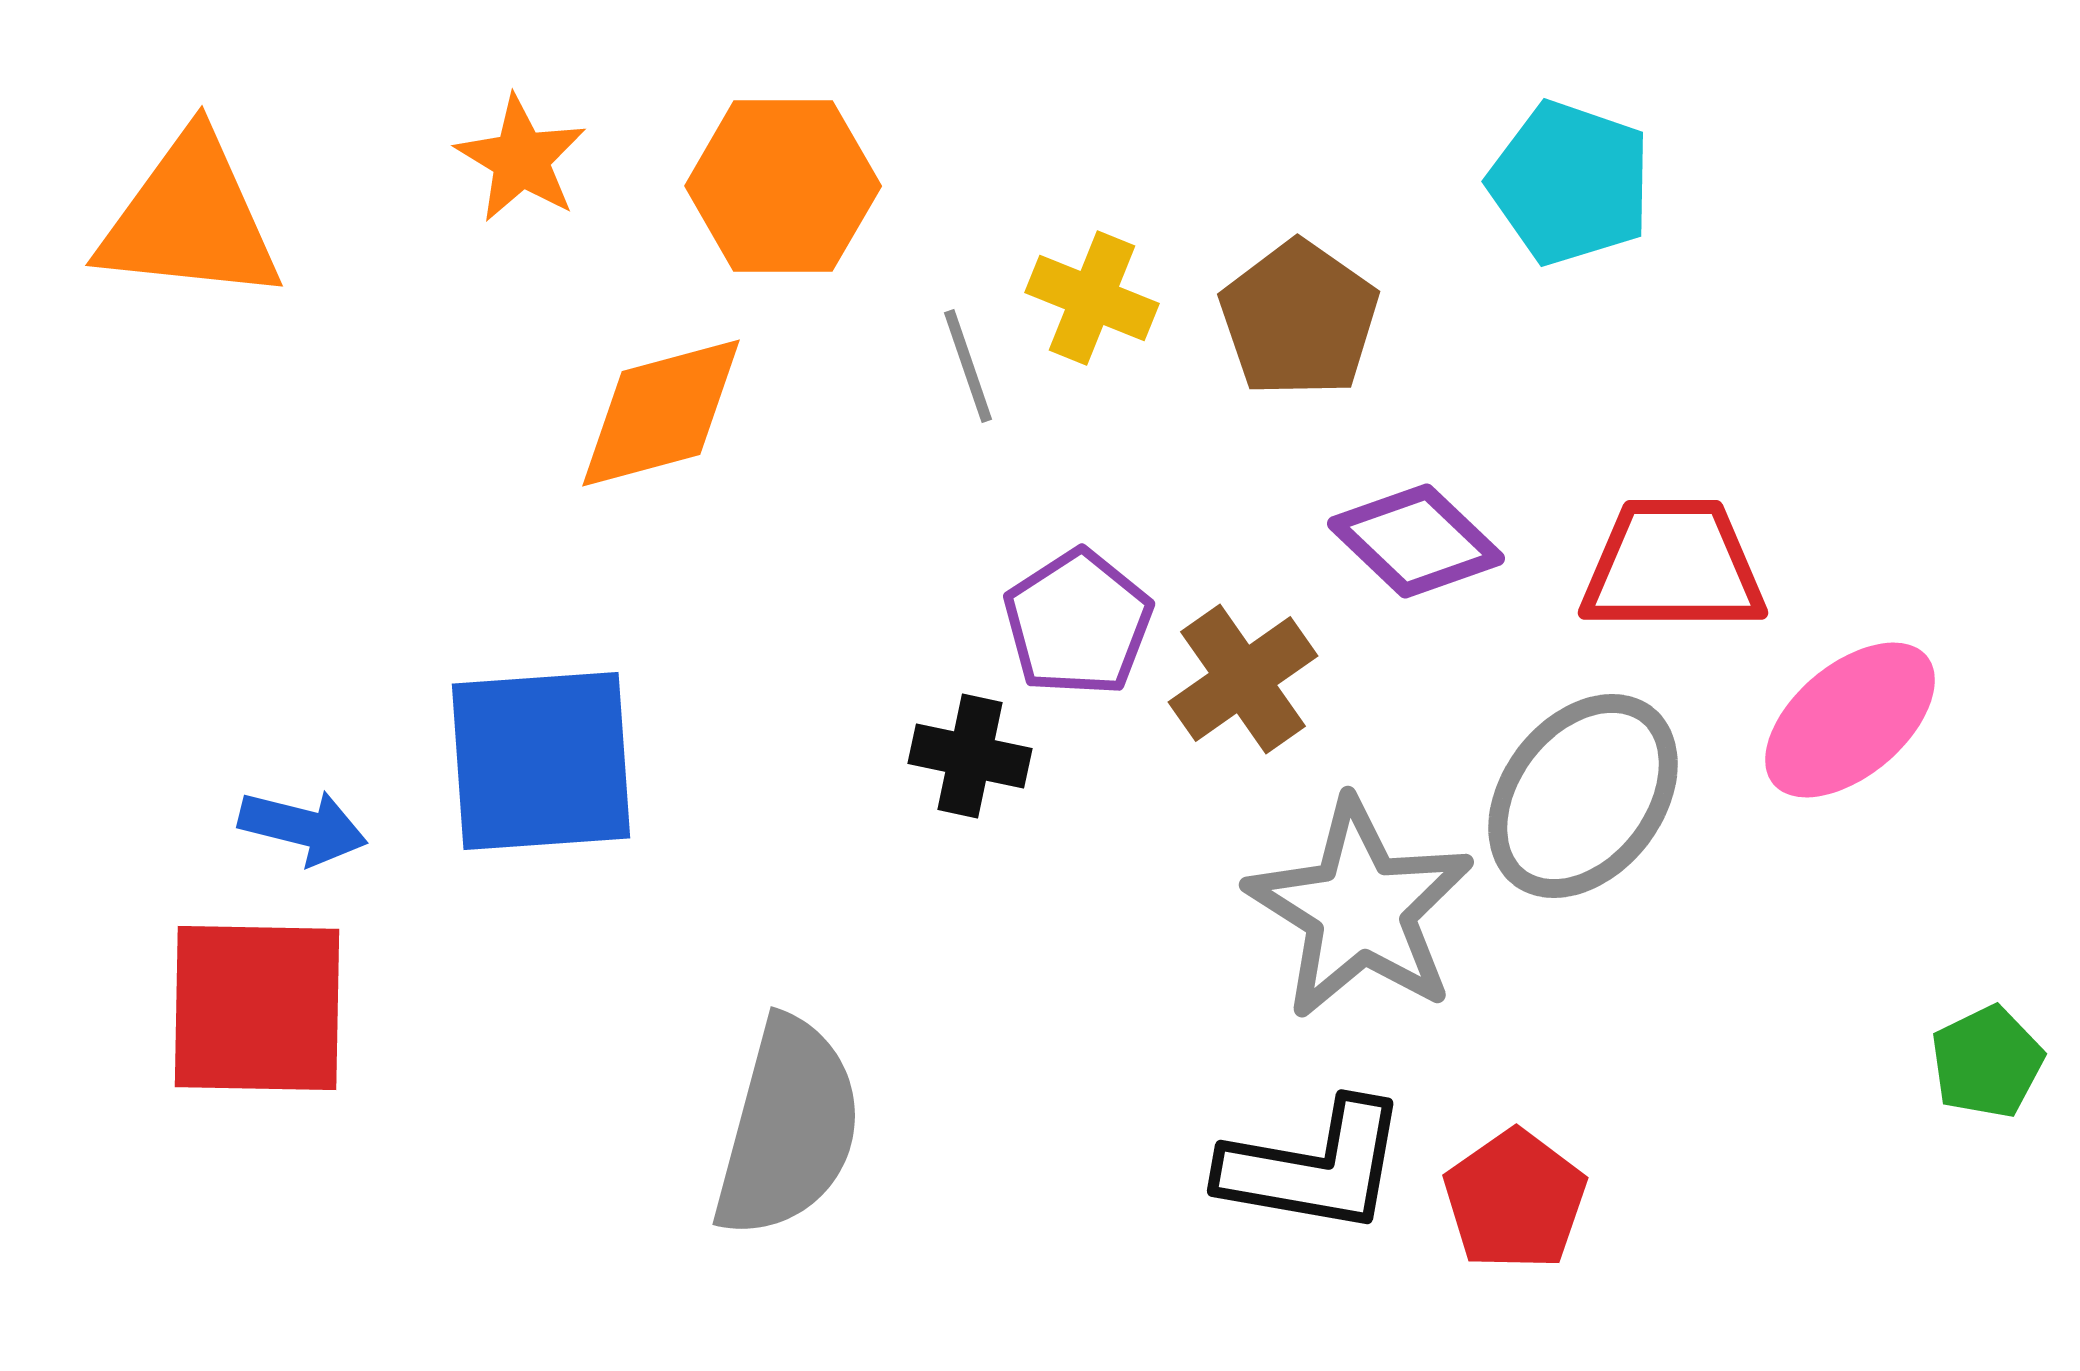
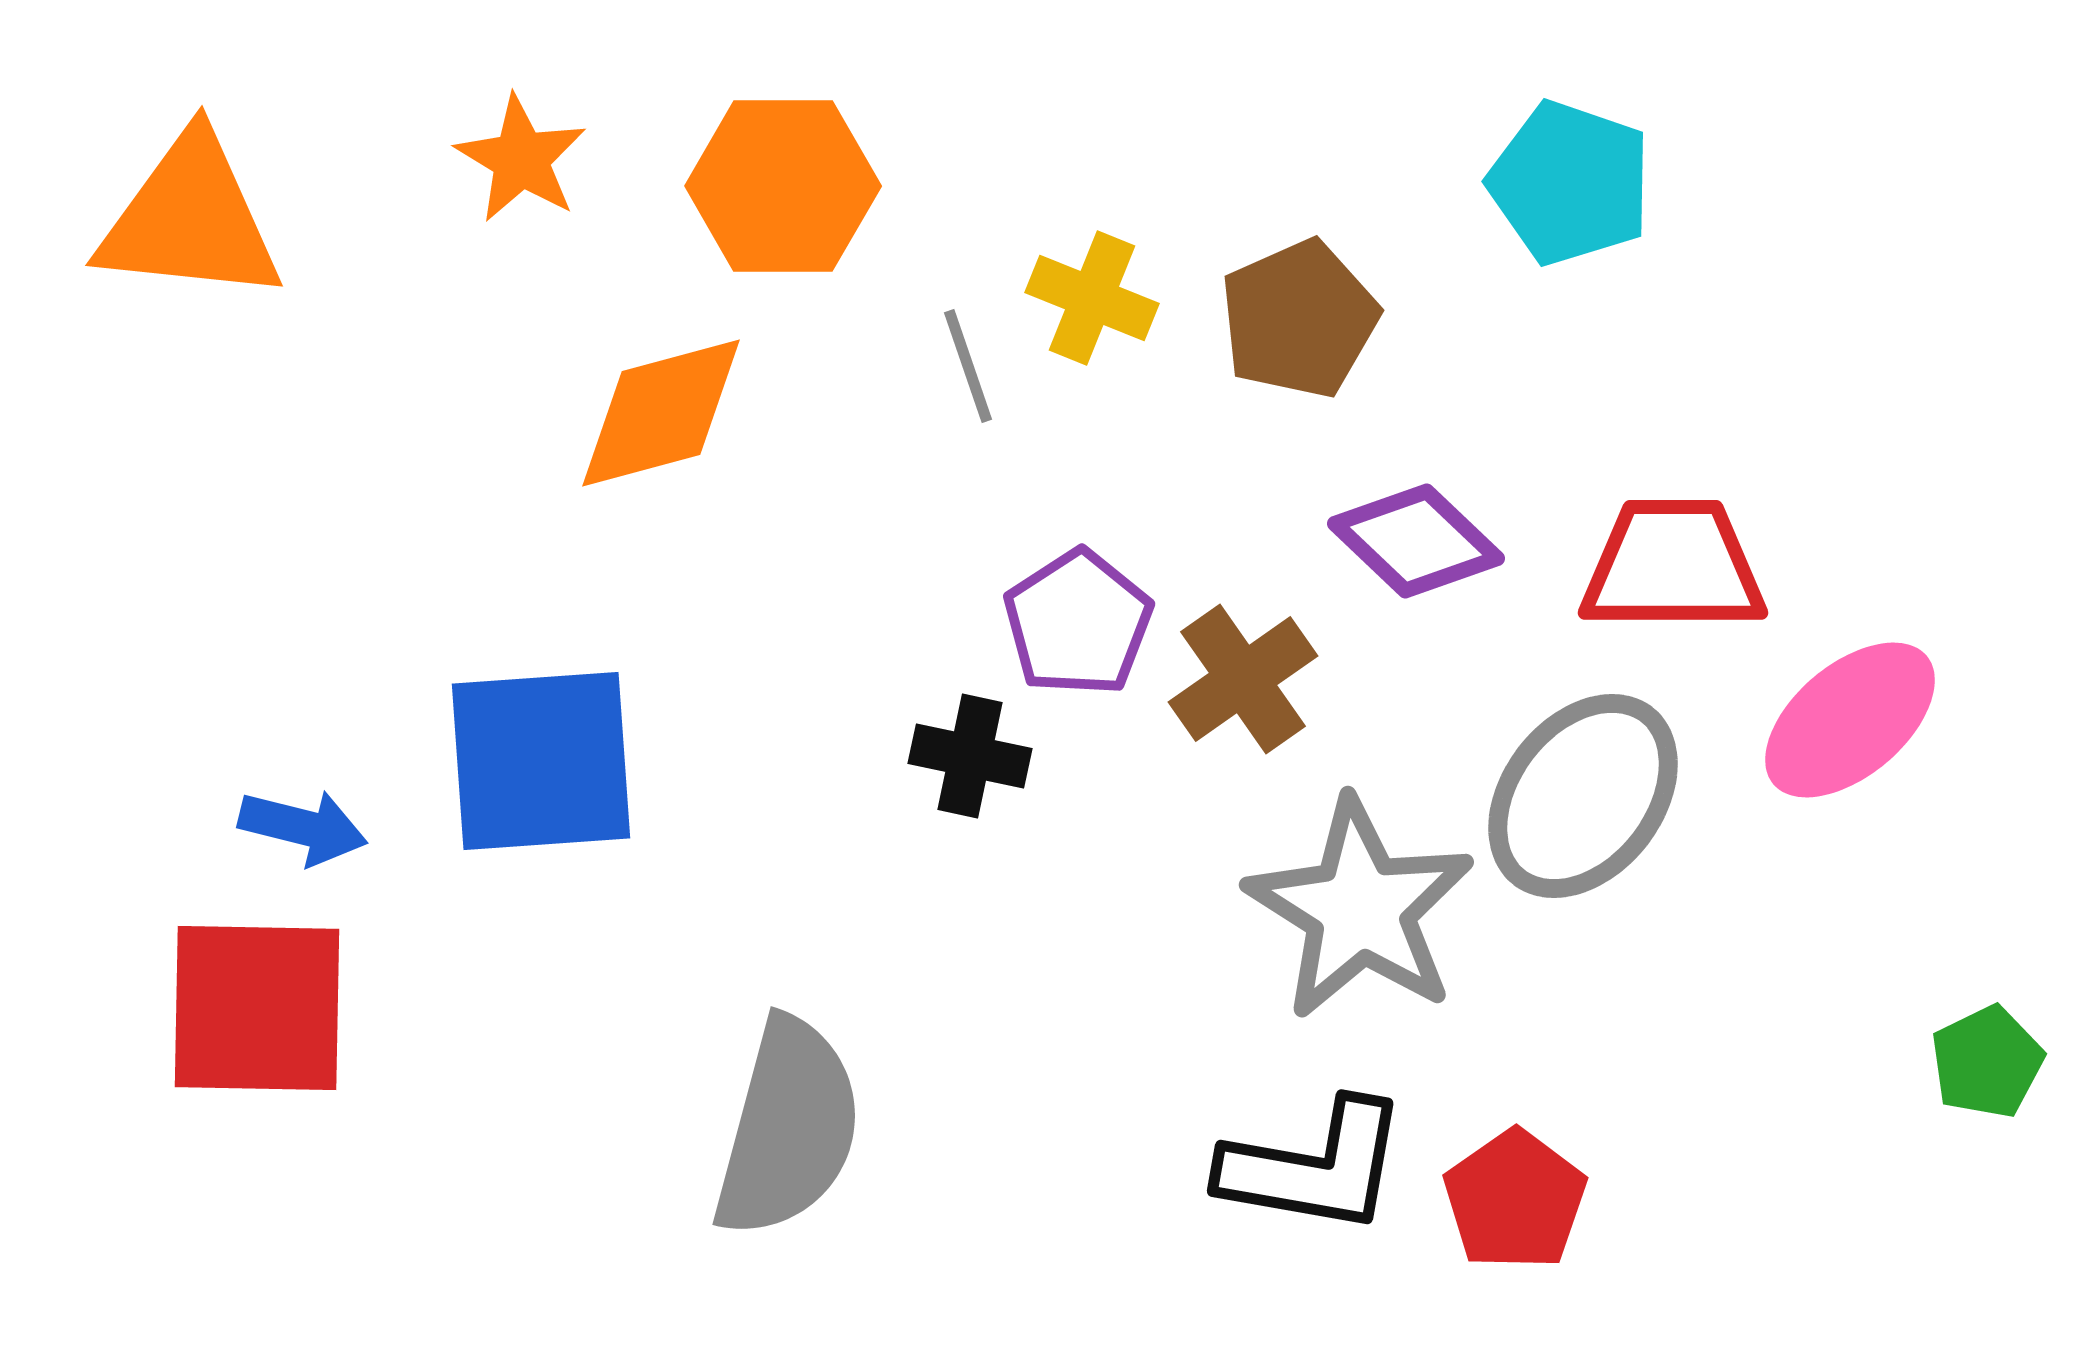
brown pentagon: rotated 13 degrees clockwise
